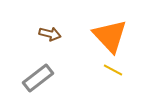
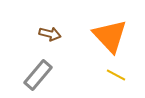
yellow line: moved 3 px right, 5 px down
gray rectangle: moved 3 px up; rotated 12 degrees counterclockwise
